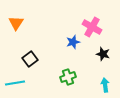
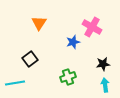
orange triangle: moved 23 px right
black star: moved 10 px down; rotated 24 degrees counterclockwise
